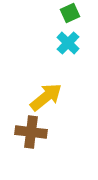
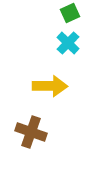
yellow arrow: moved 4 px right, 11 px up; rotated 40 degrees clockwise
brown cross: rotated 12 degrees clockwise
